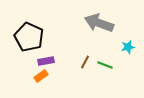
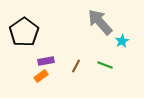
gray arrow: moved 1 px right, 1 px up; rotated 28 degrees clockwise
black pentagon: moved 5 px left, 5 px up; rotated 12 degrees clockwise
cyan star: moved 6 px left, 6 px up; rotated 16 degrees counterclockwise
brown line: moved 9 px left, 4 px down
